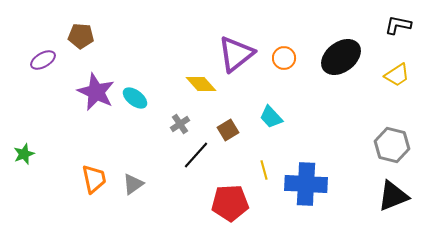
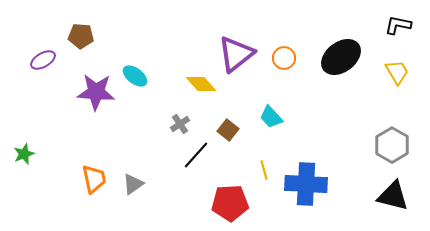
yellow trapezoid: moved 3 px up; rotated 88 degrees counterclockwise
purple star: rotated 21 degrees counterclockwise
cyan ellipse: moved 22 px up
brown square: rotated 20 degrees counterclockwise
gray hexagon: rotated 16 degrees clockwise
black triangle: rotated 36 degrees clockwise
